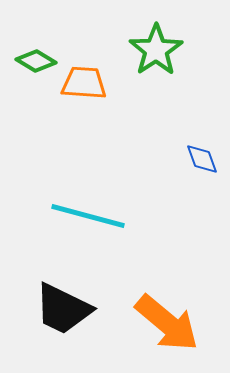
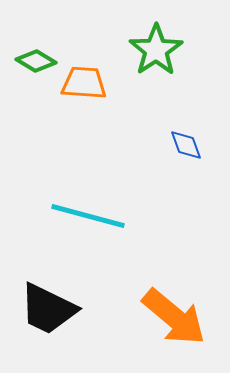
blue diamond: moved 16 px left, 14 px up
black trapezoid: moved 15 px left
orange arrow: moved 7 px right, 6 px up
